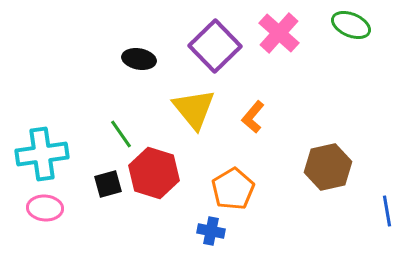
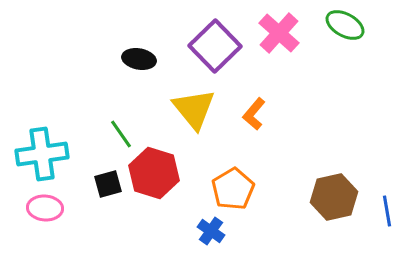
green ellipse: moved 6 px left; rotated 6 degrees clockwise
orange L-shape: moved 1 px right, 3 px up
brown hexagon: moved 6 px right, 30 px down
blue cross: rotated 24 degrees clockwise
